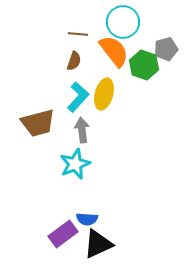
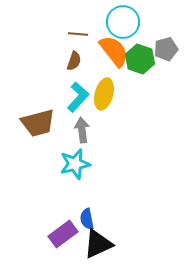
green hexagon: moved 4 px left, 6 px up
cyan star: rotated 8 degrees clockwise
blue semicircle: rotated 75 degrees clockwise
